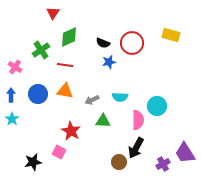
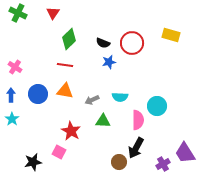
green diamond: moved 2 px down; rotated 20 degrees counterclockwise
green cross: moved 23 px left, 37 px up; rotated 30 degrees counterclockwise
